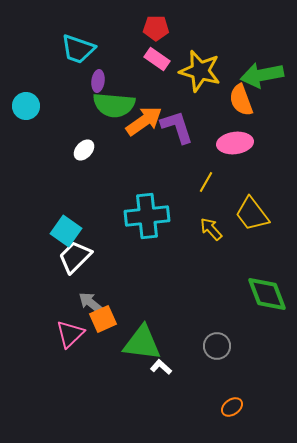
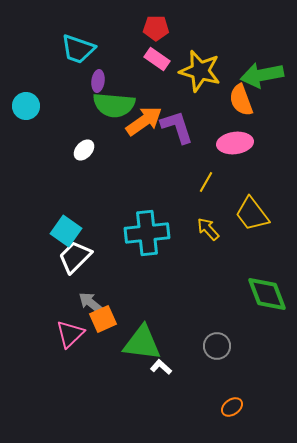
cyan cross: moved 17 px down
yellow arrow: moved 3 px left
